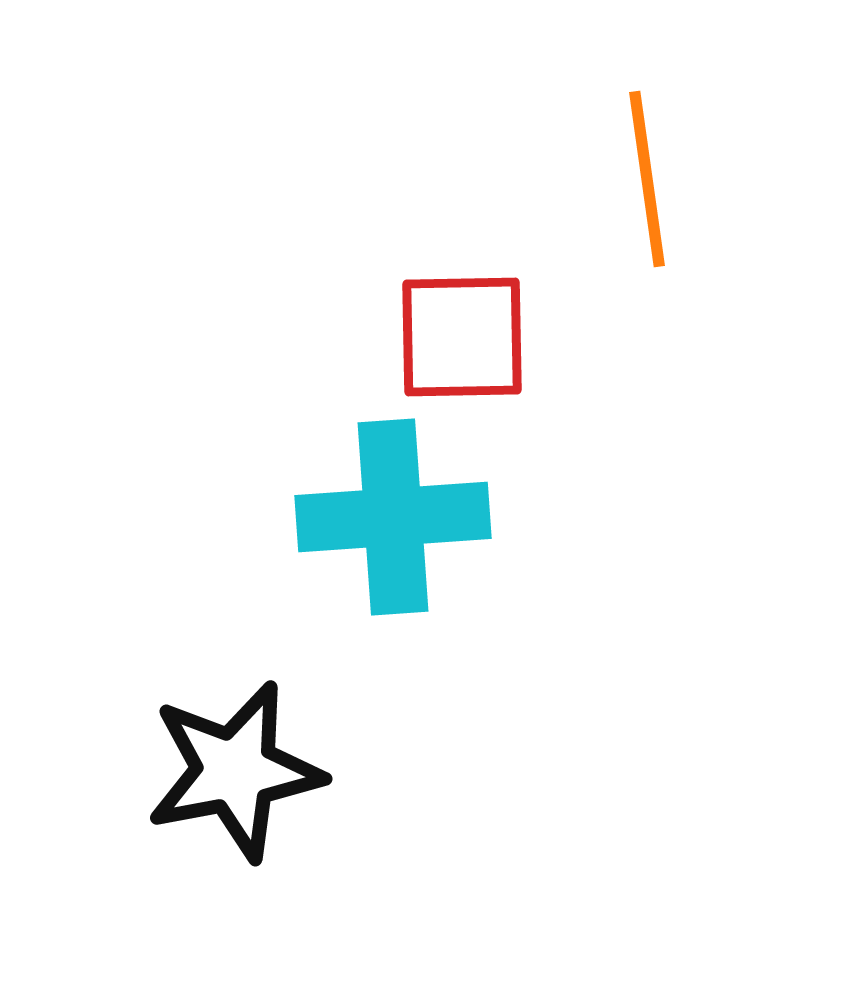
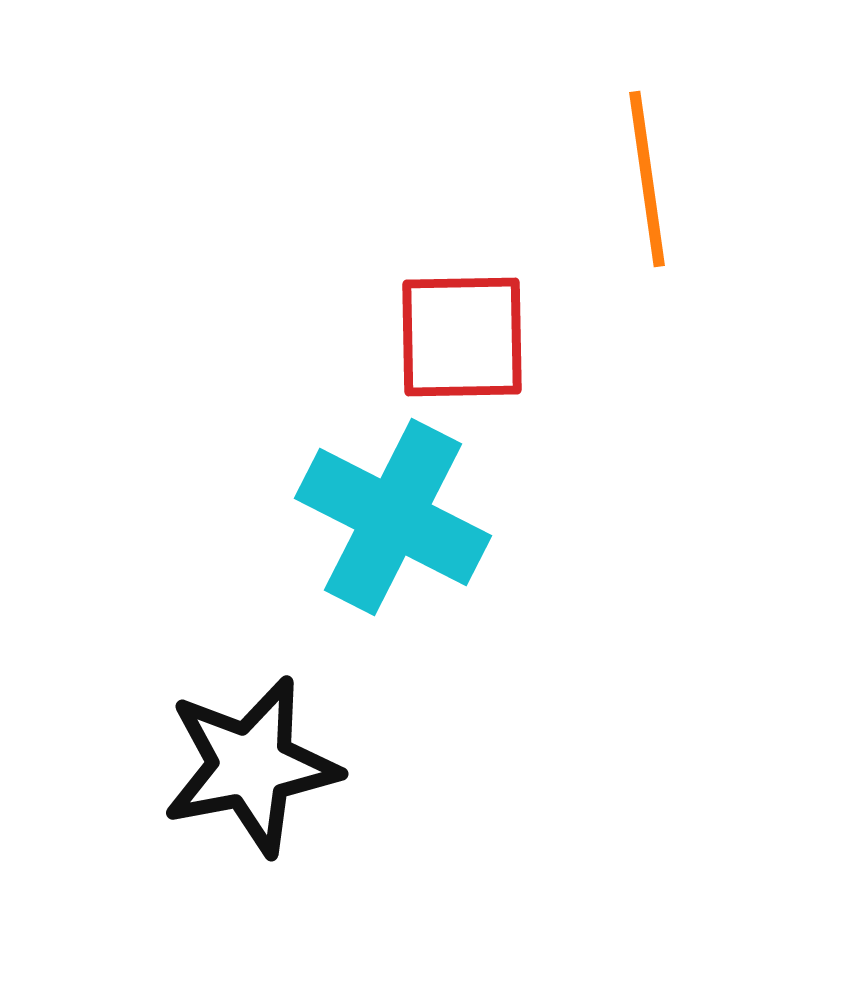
cyan cross: rotated 31 degrees clockwise
black star: moved 16 px right, 5 px up
